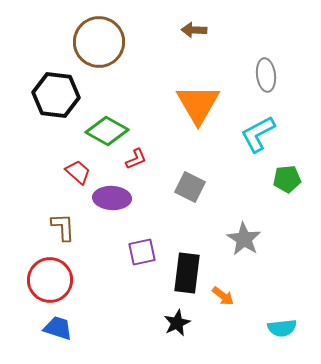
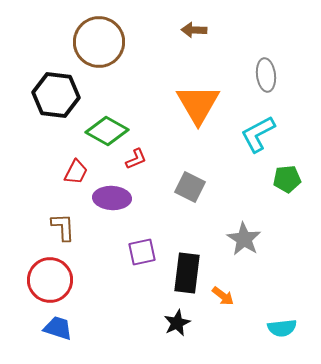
red trapezoid: moved 2 px left; rotated 76 degrees clockwise
